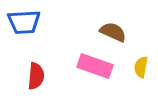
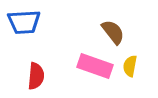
brown semicircle: rotated 28 degrees clockwise
yellow semicircle: moved 11 px left, 1 px up
